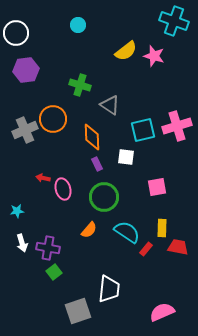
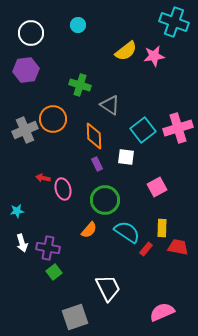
cyan cross: moved 1 px down
white circle: moved 15 px right
pink star: rotated 25 degrees counterclockwise
pink cross: moved 1 px right, 2 px down
cyan square: rotated 25 degrees counterclockwise
orange diamond: moved 2 px right, 1 px up
pink square: rotated 18 degrees counterclockwise
green circle: moved 1 px right, 3 px down
white trapezoid: moved 1 px left, 1 px up; rotated 32 degrees counterclockwise
gray square: moved 3 px left, 6 px down
